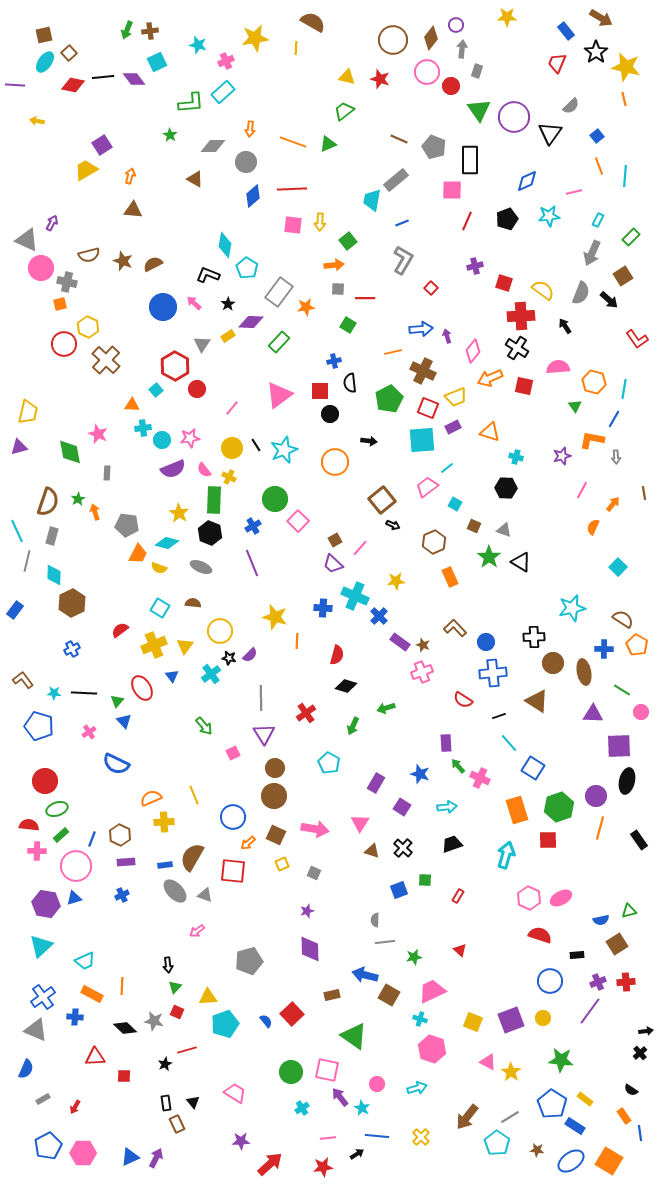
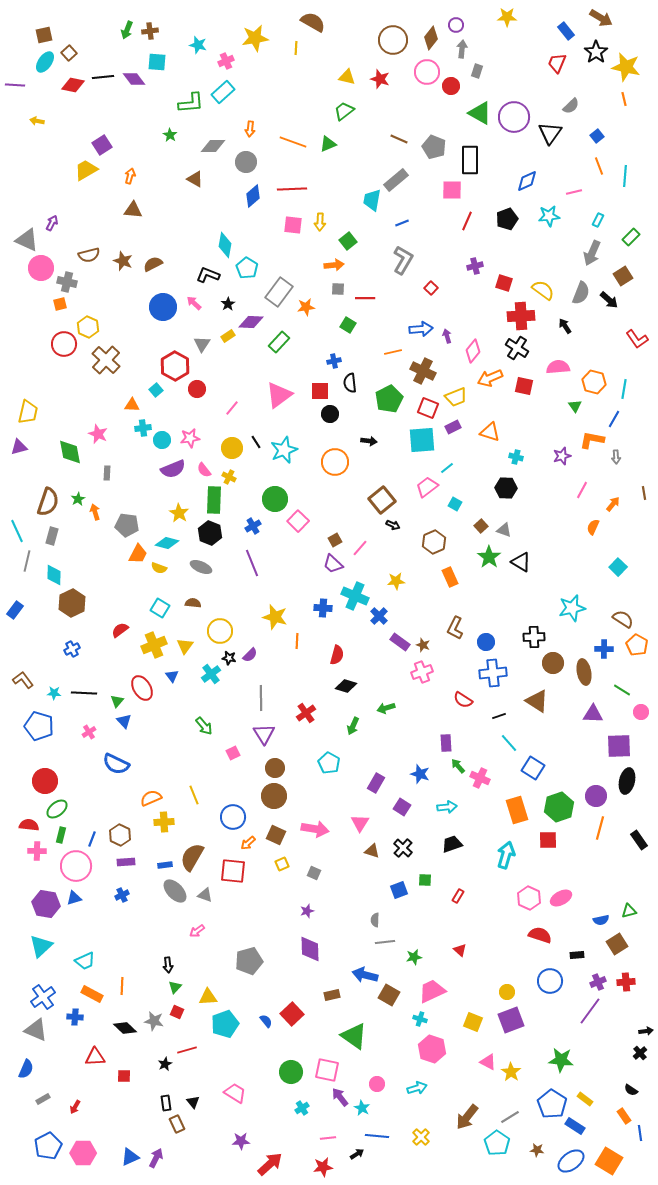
cyan square at (157, 62): rotated 30 degrees clockwise
green triangle at (479, 110): moved 1 px right, 3 px down; rotated 25 degrees counterclockwise
black line at (256, 445): moved 3 px up
brown square at (474, 526): moved 7 px right; rotated 24 degrees clockwise
brown L-shape at (455, 628): rotated 110 degrees counterclockwise
green ellipse at (57, 809): rotated 20 degrees counterclockwise
green rectangle at (61, 835): rotated 35 degrees counterclockwise
yellow circle at (543, 1018): moved 36 px left, 26 px up
